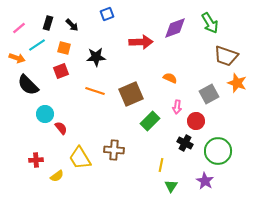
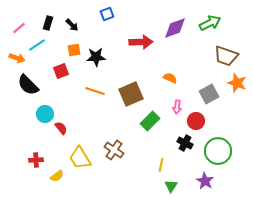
green arrow: rotated 85 degrees counterclockwise
orange square: moved 10 px right, 2 px down; rotated 24 degrees counterclockwise
brown cross: rotated 30 degrees clockwise
